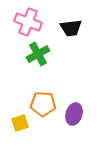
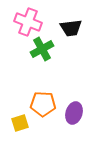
green cross: moved 4 px right, 5 px up
purple ellipse: moved 1 px up
